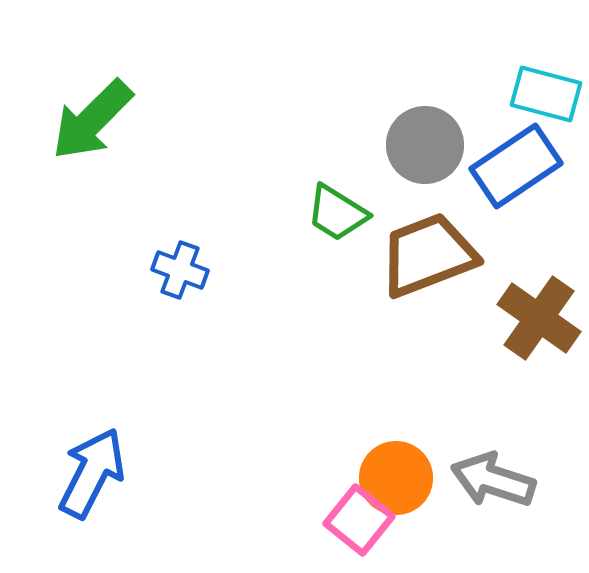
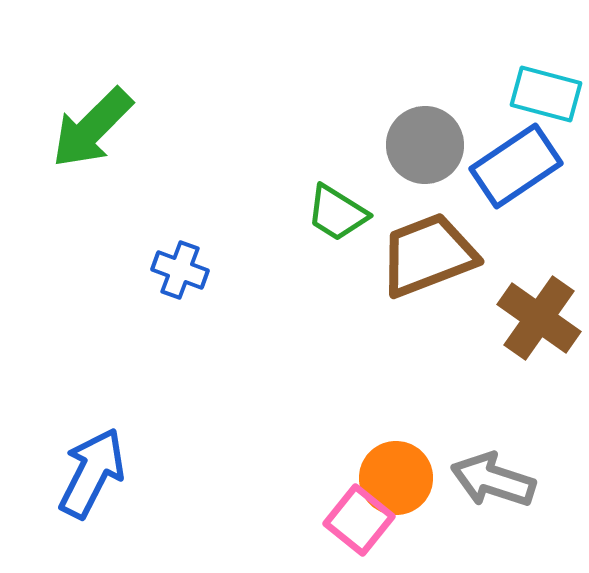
green arrow: moved 8 px down
